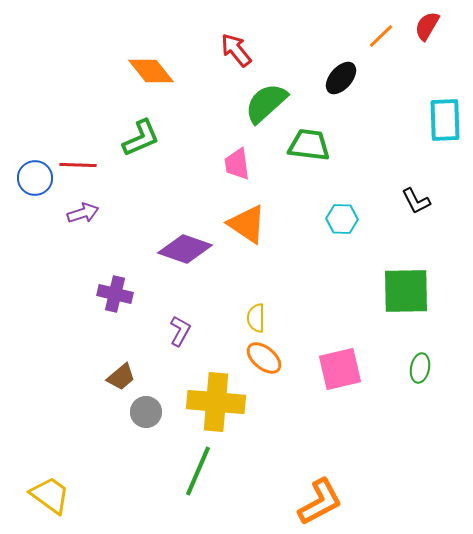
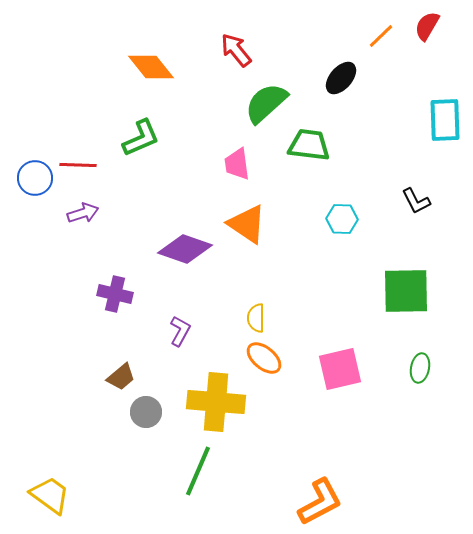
orange diamond: moved 4 px up
